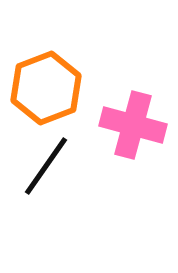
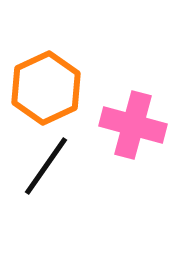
orange hexagon: rotated 4 degrees counterclockwise
